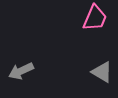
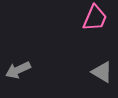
gray arrow: moved 3 px left, 1 px up
